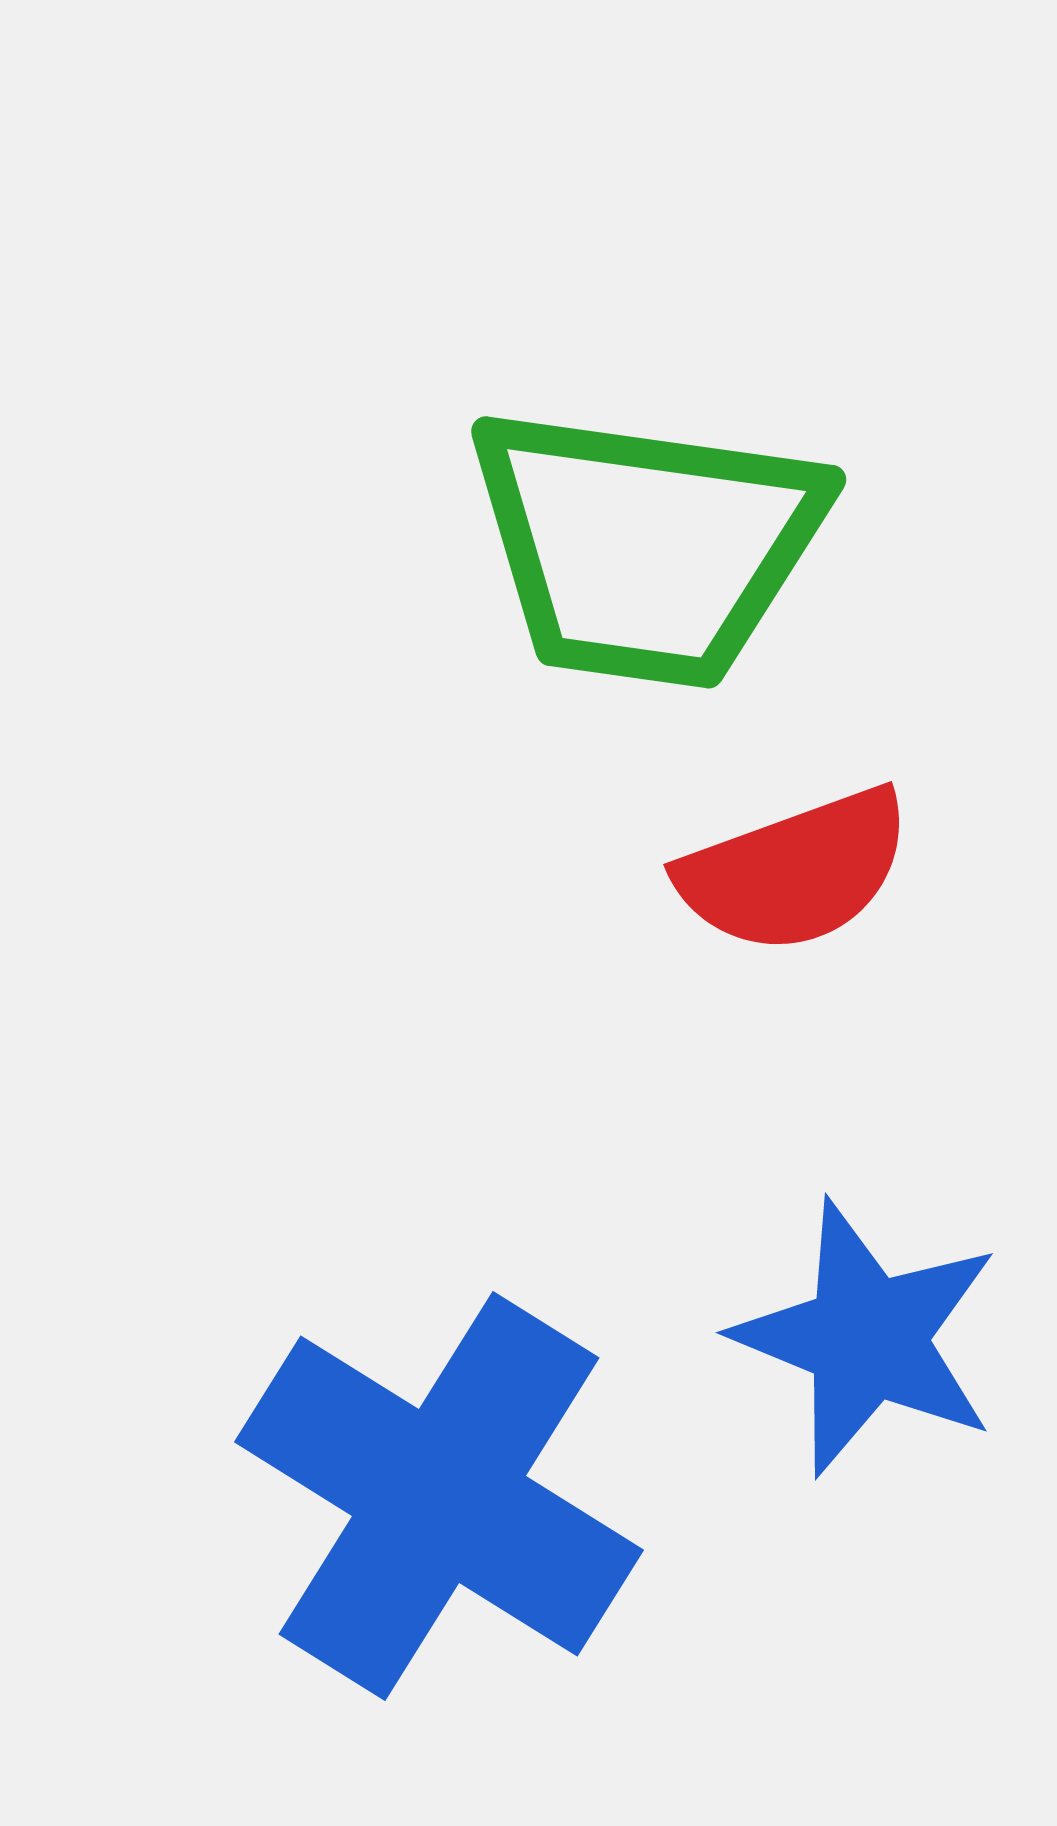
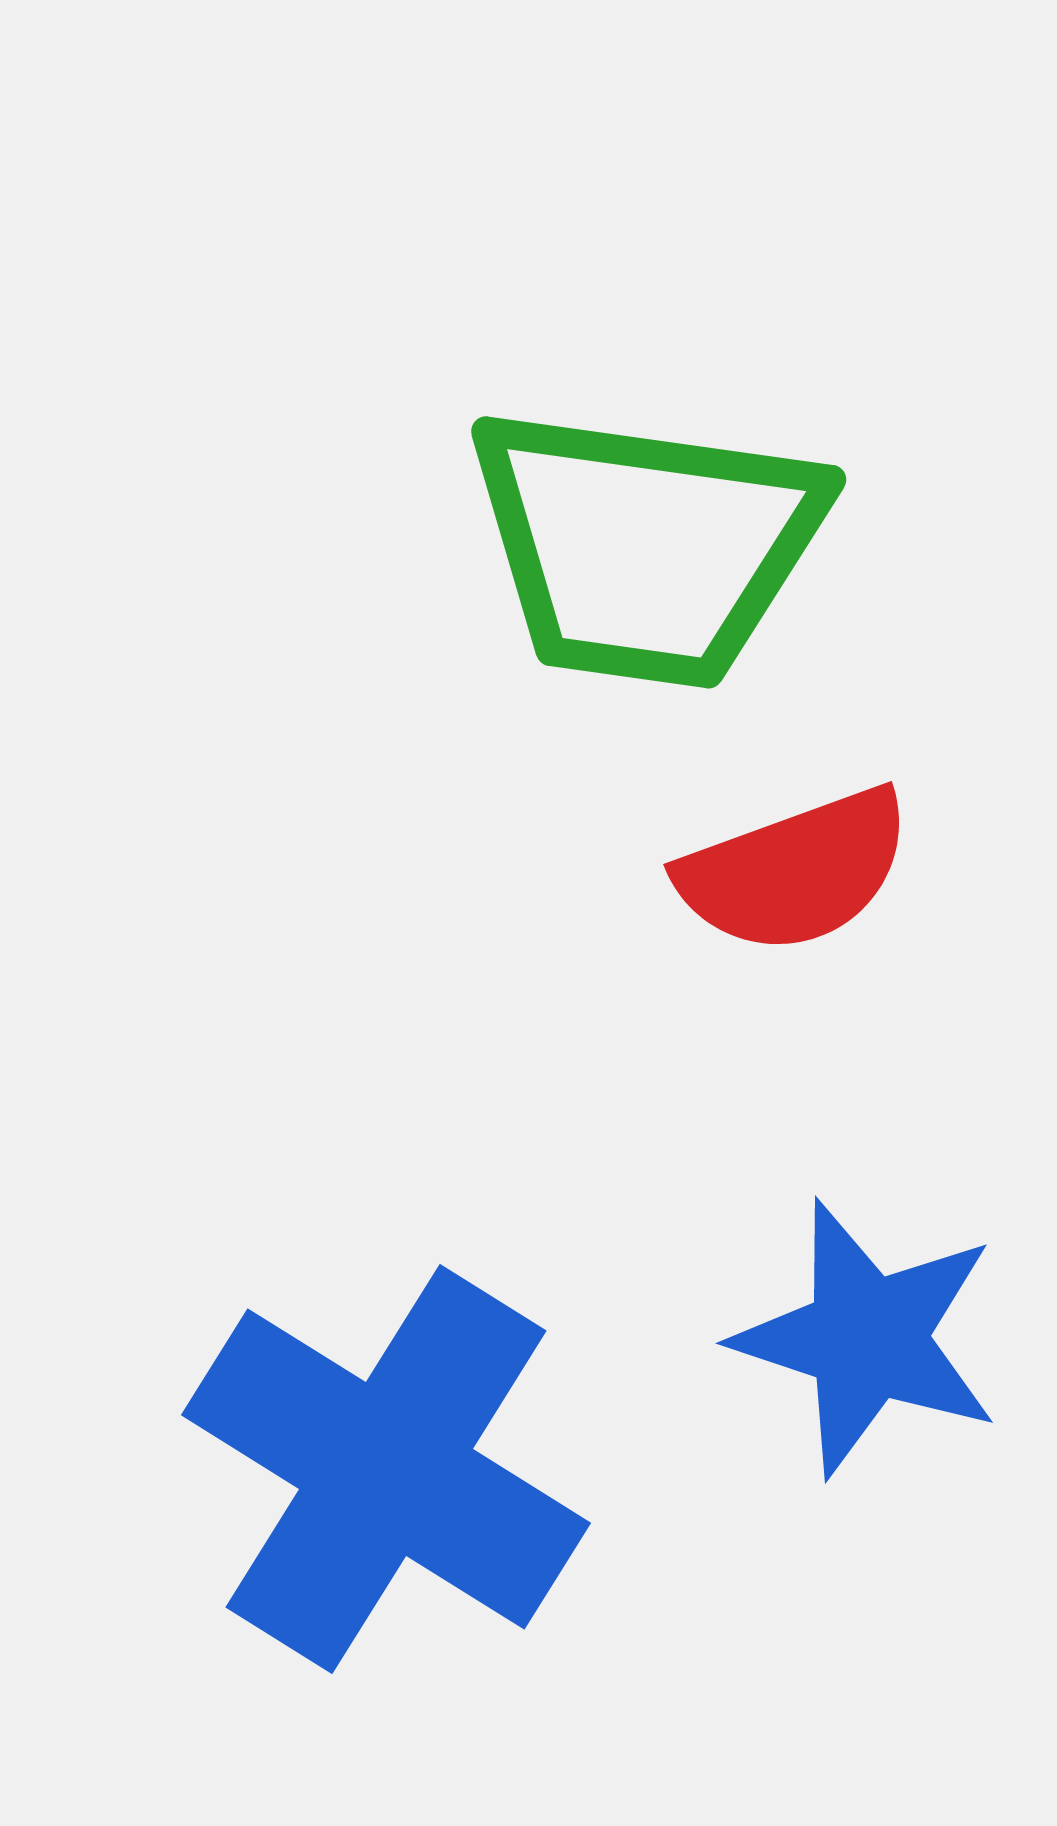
blue star: rotated 4 degrees counterclockwise
blue cross: moved 53 px left, 27 px up
